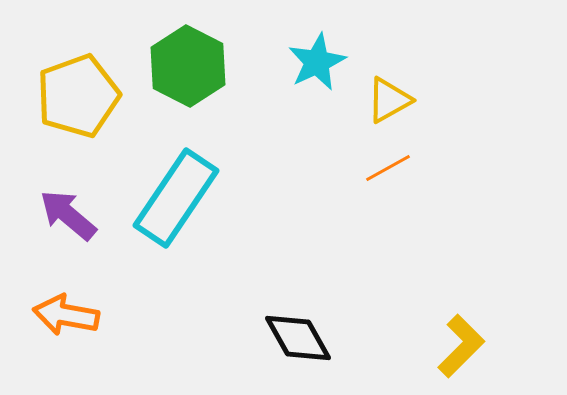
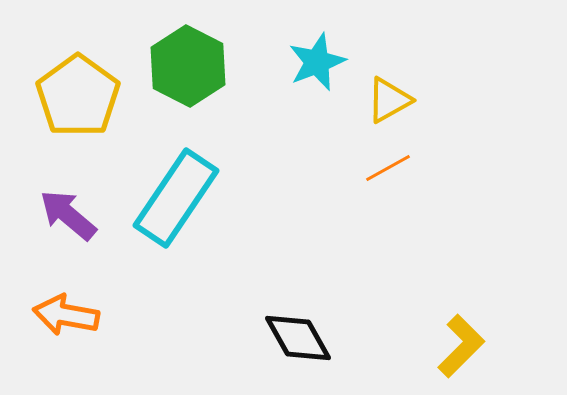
cyan star: rotated 4 degrees clockwise
yellow pentagon: rotated 16 degrees counterclockwise
